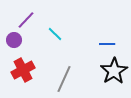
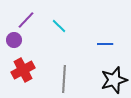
cyan line: moved 4 px right, 8 px up
blue line: moved 2 px left
black star: moved 9 px down; rotated 16 degrees clockwise
gray line: rotated 20 degrees counterclockwise
